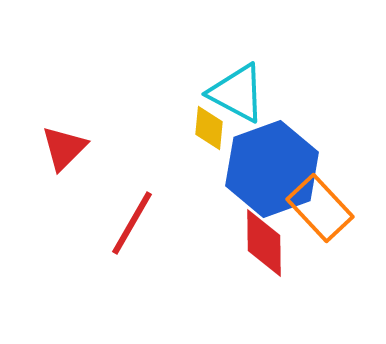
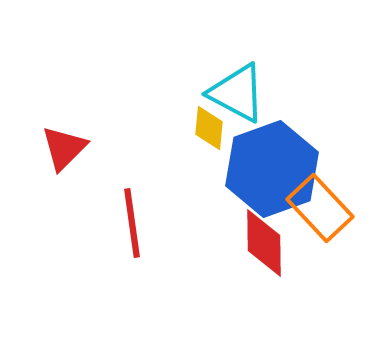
red line: rotated 38 degrees counterclockwise
